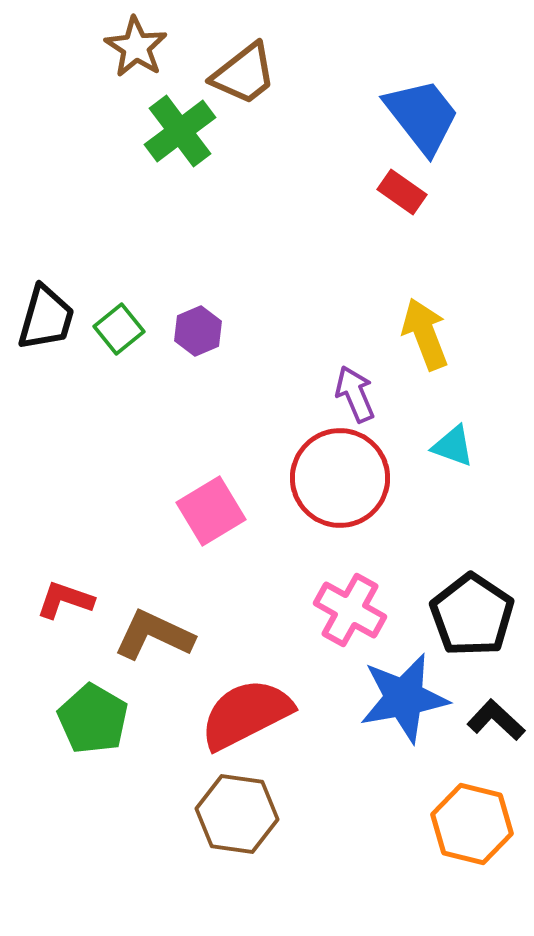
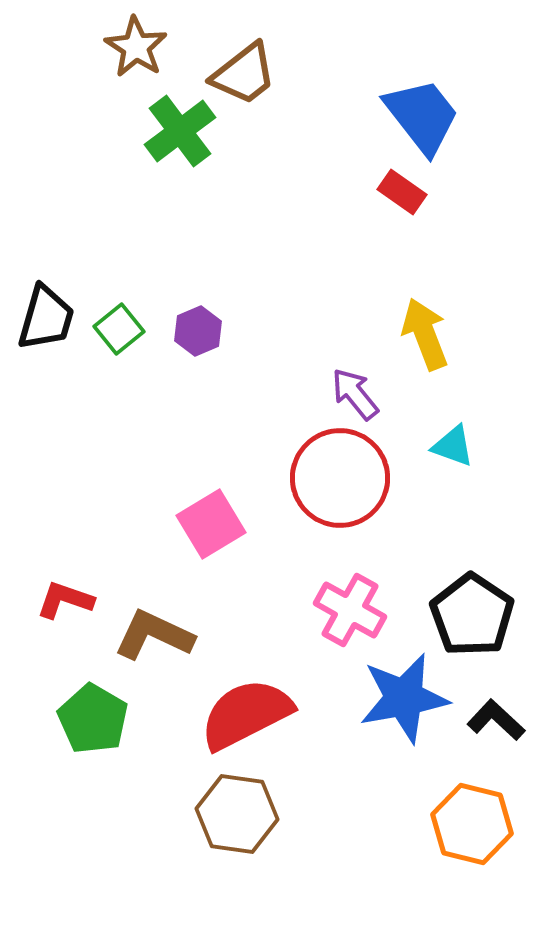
purple arrow: rotated 16 degrees counterclockwise
pink square: moved 13 px down
